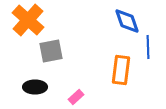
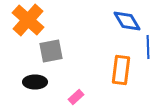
blue diamond: rotated 12 degrees counterclockwise
black ellipse: moved 5 px up
